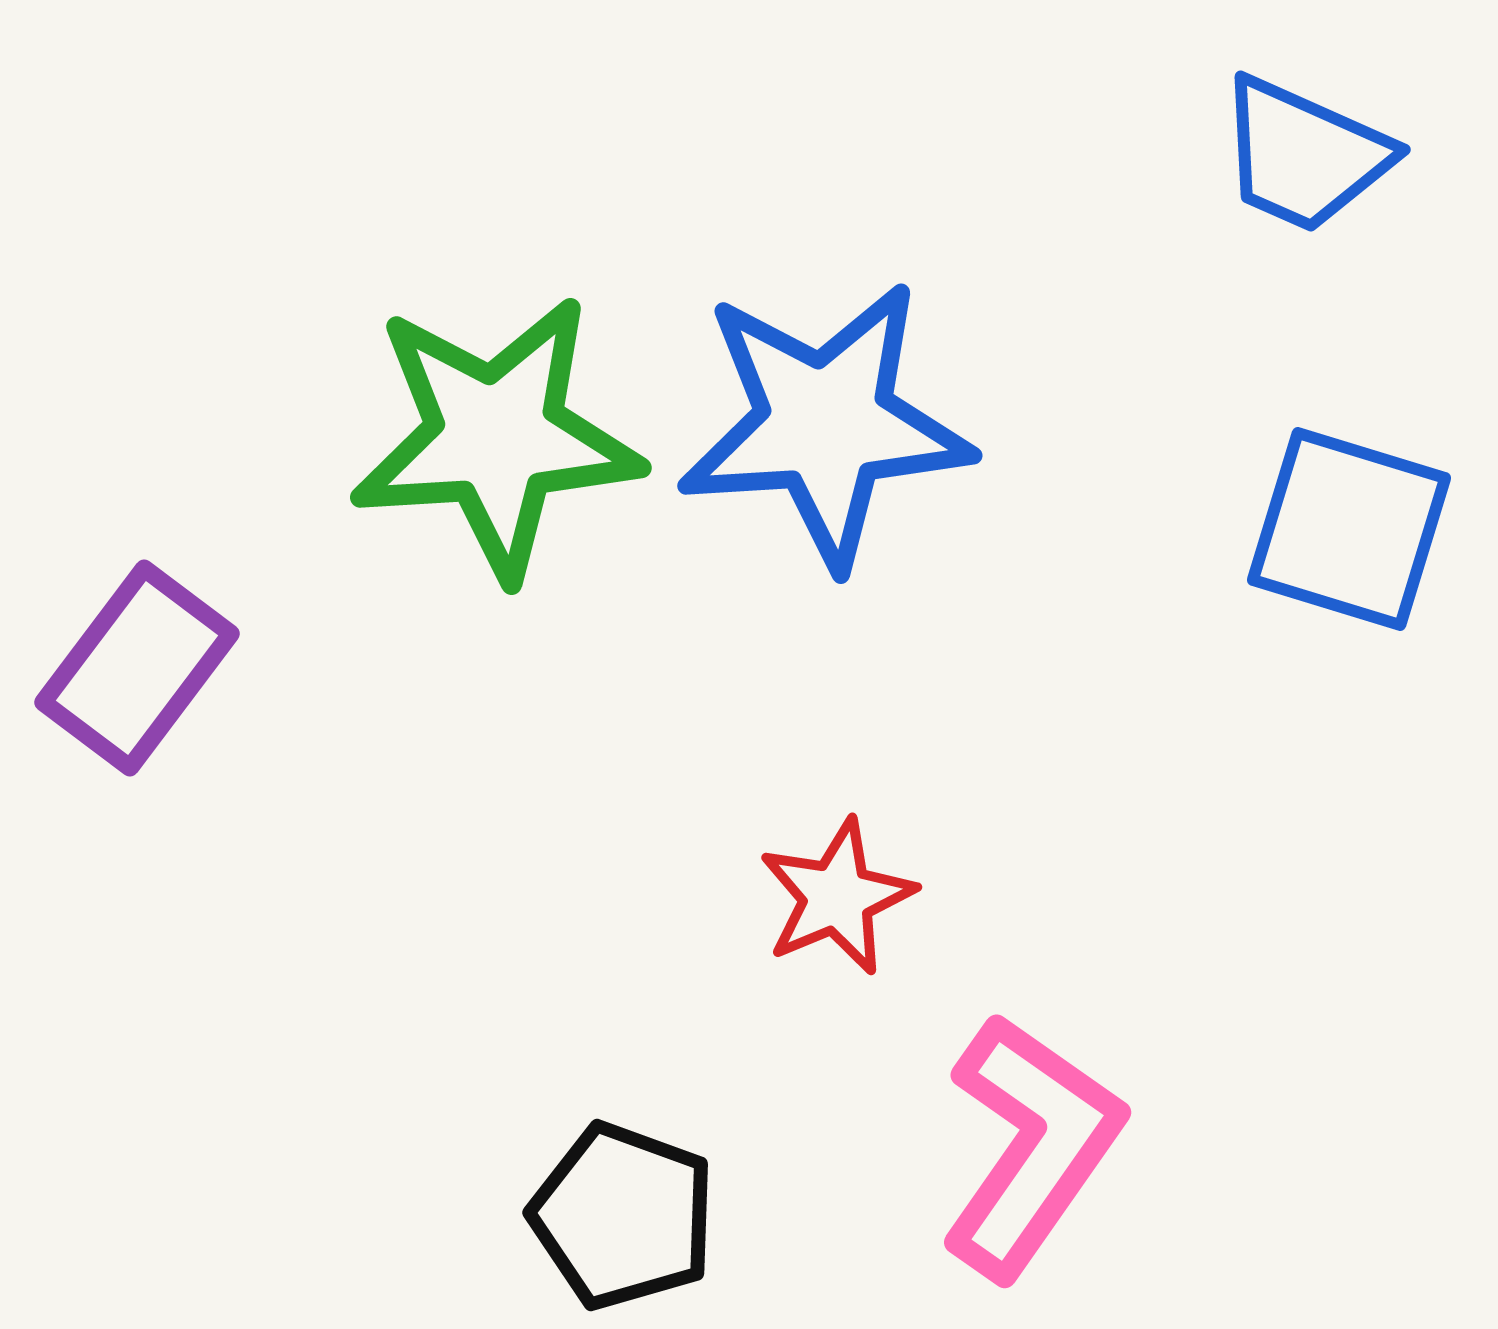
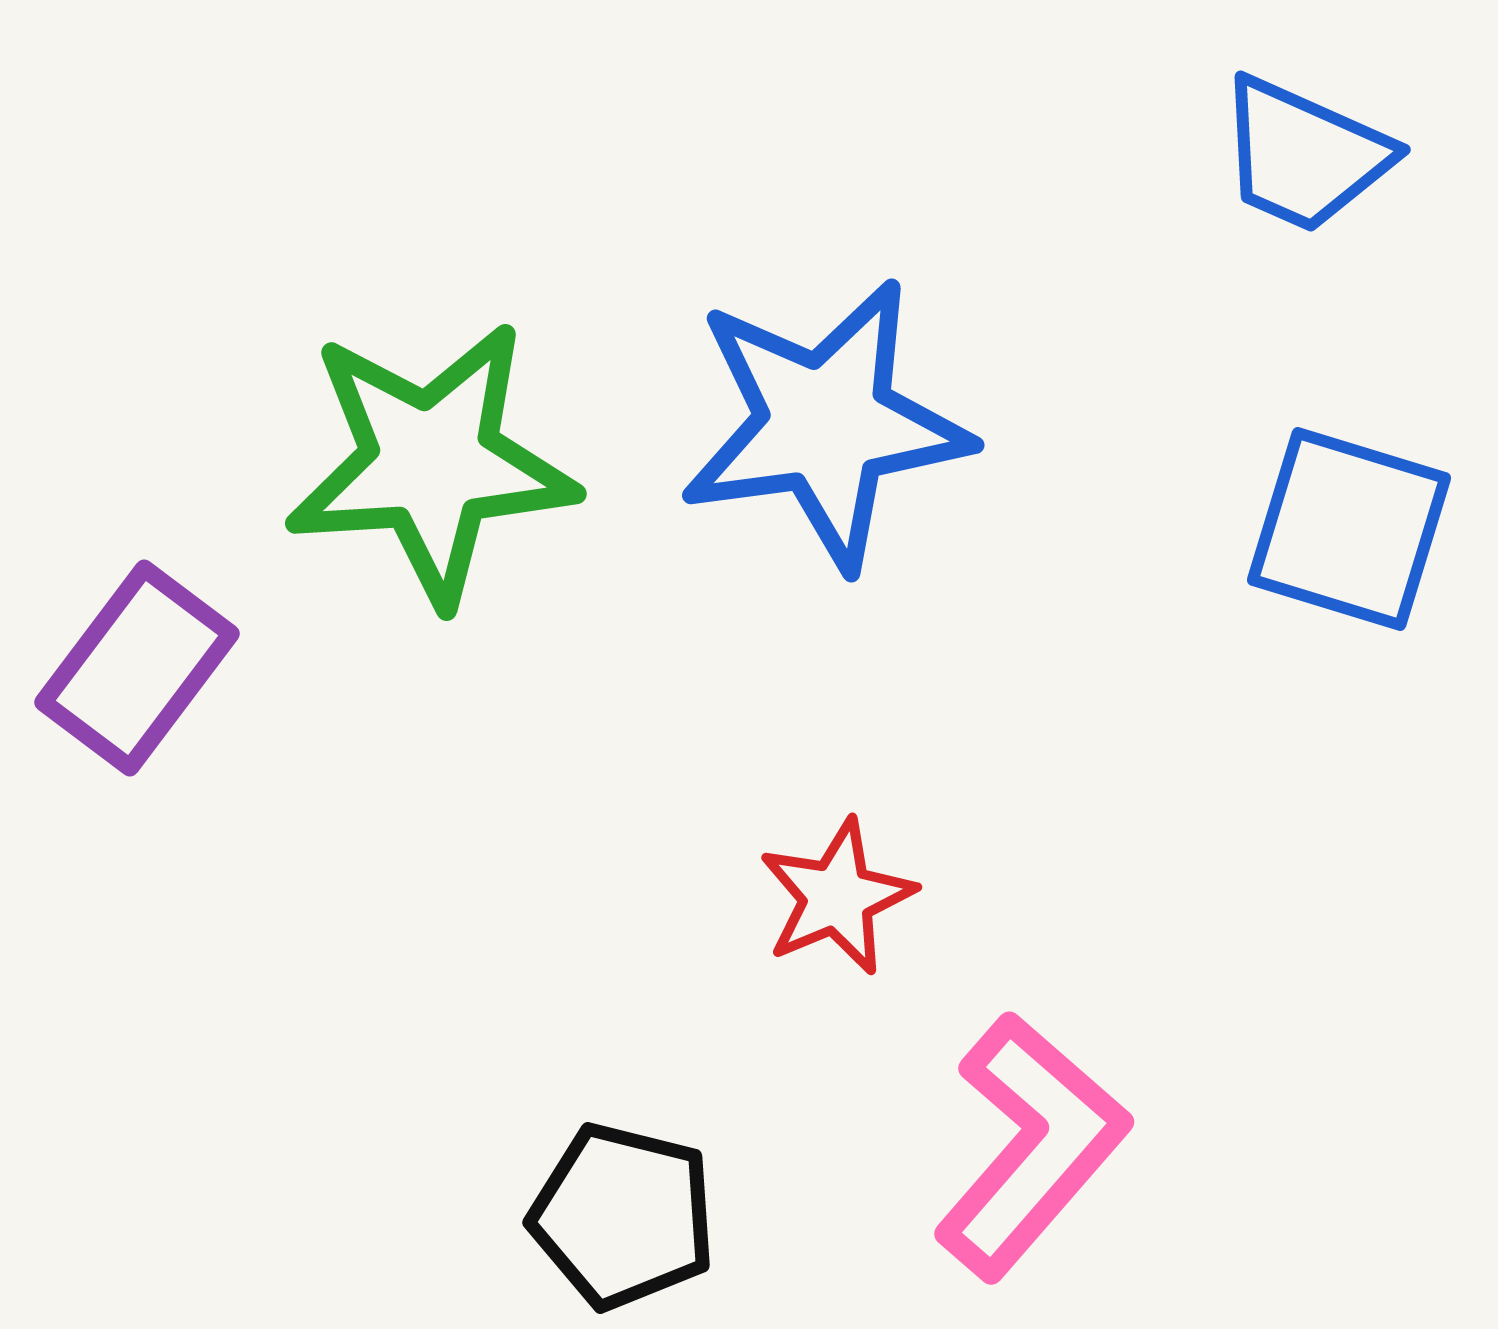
blue star: rotated 4 degrees counterclockwise
green star: moved 65 px left, 26 px down
pink L-shape: rotated 6 degrees clockwise
black pentagon: rotated 6 degrees counterclockwise
